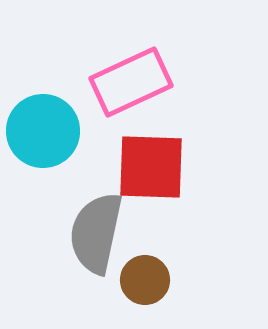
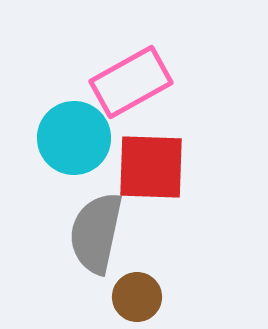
pink rectangle: rotated 4 degrees counterclockwise
cyan circle: moved 31 px right, 7 px down
brown circle: moved 8 px left, 17 px down
